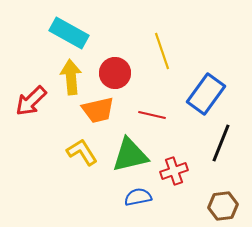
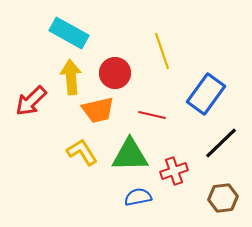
black line: rotated 24 degrees clockwise
green triangle: rotated 12 degrees clockwise
brown hexagon: moved 8 px up
